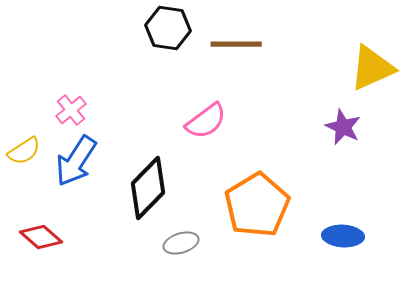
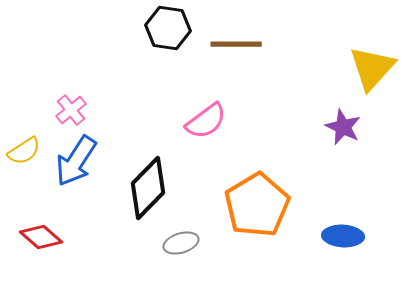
yellow triangle: rotated 24 degrees counterclockwise
